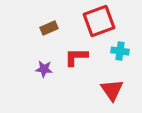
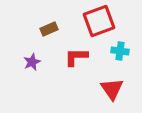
brown rectangle: moved 1 px down
purple star: moved 12 px left, 7 px up; rotated 30 degrees counterclockwise
red triangle: moved 1 px up
